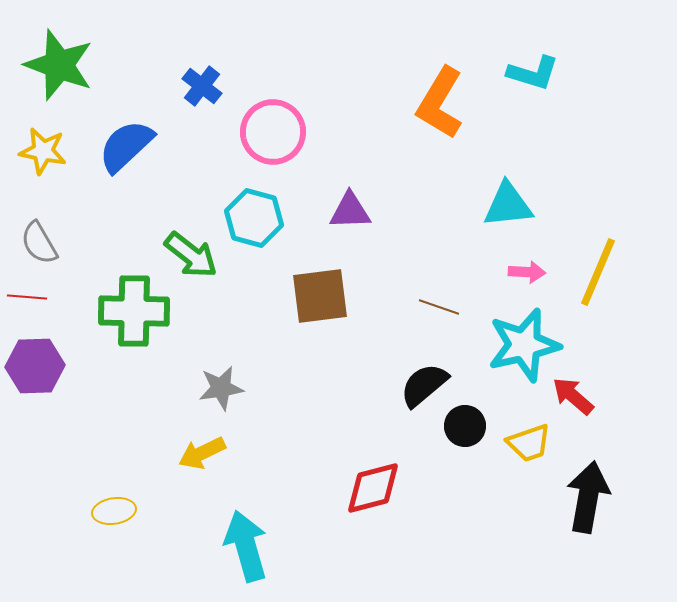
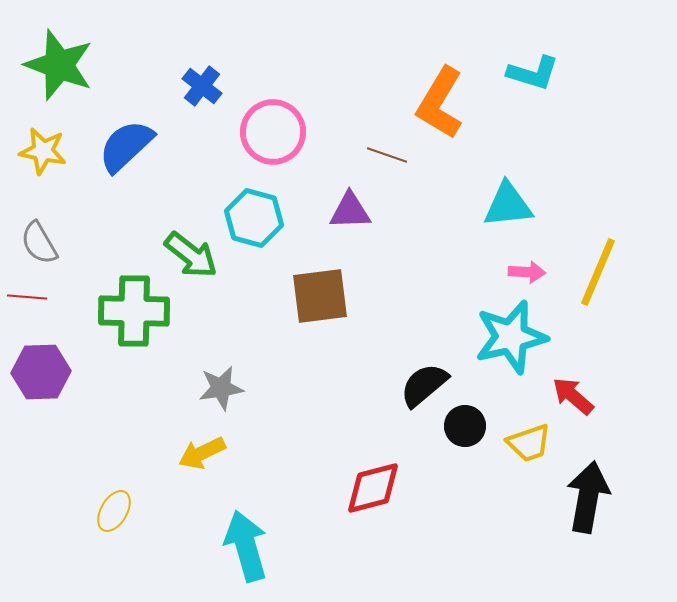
brown line: moved 52 px left, 152 px up
cyan star: moved 13 px left, 8 px up
purple hexagon: moved 6 px right, 6 px down
yellow ellipse: rotated 51 degrees counterclockwise
